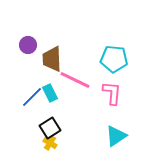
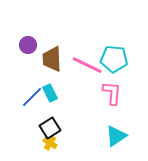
pink line: moved 12 px right, 15 px up
